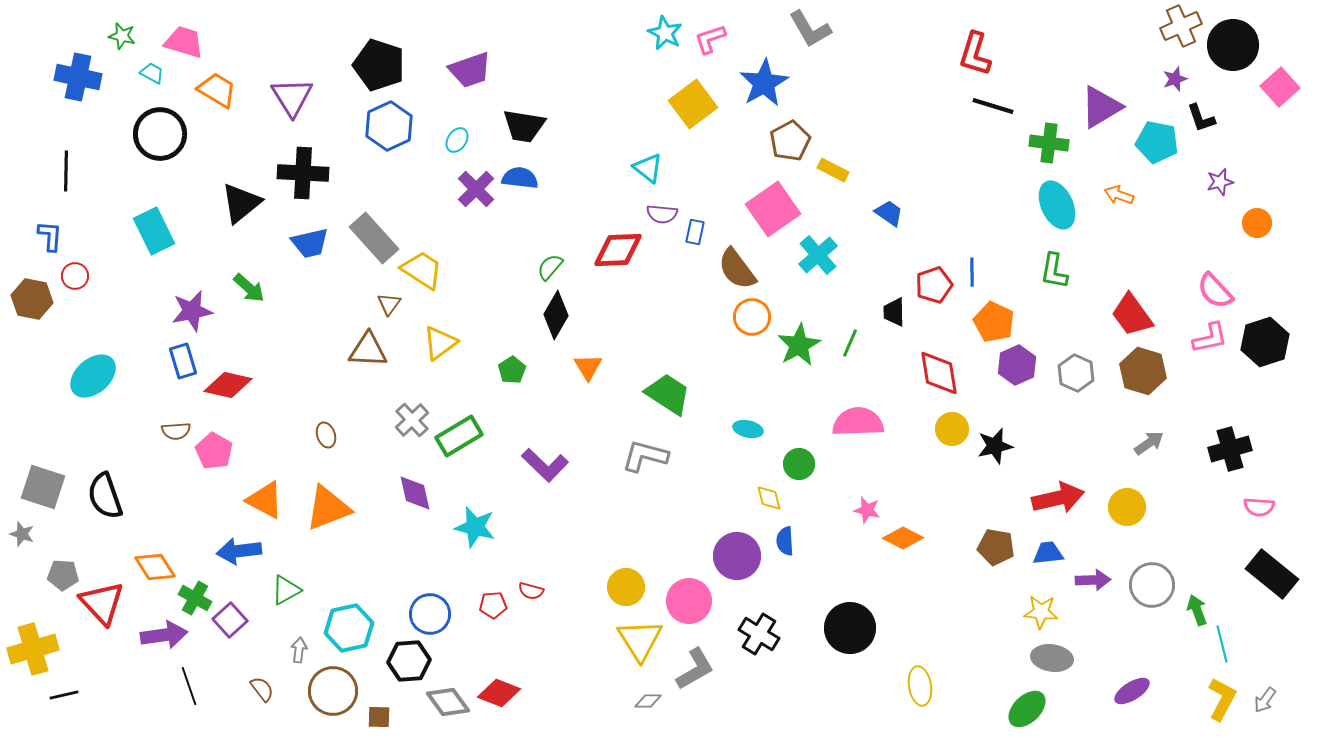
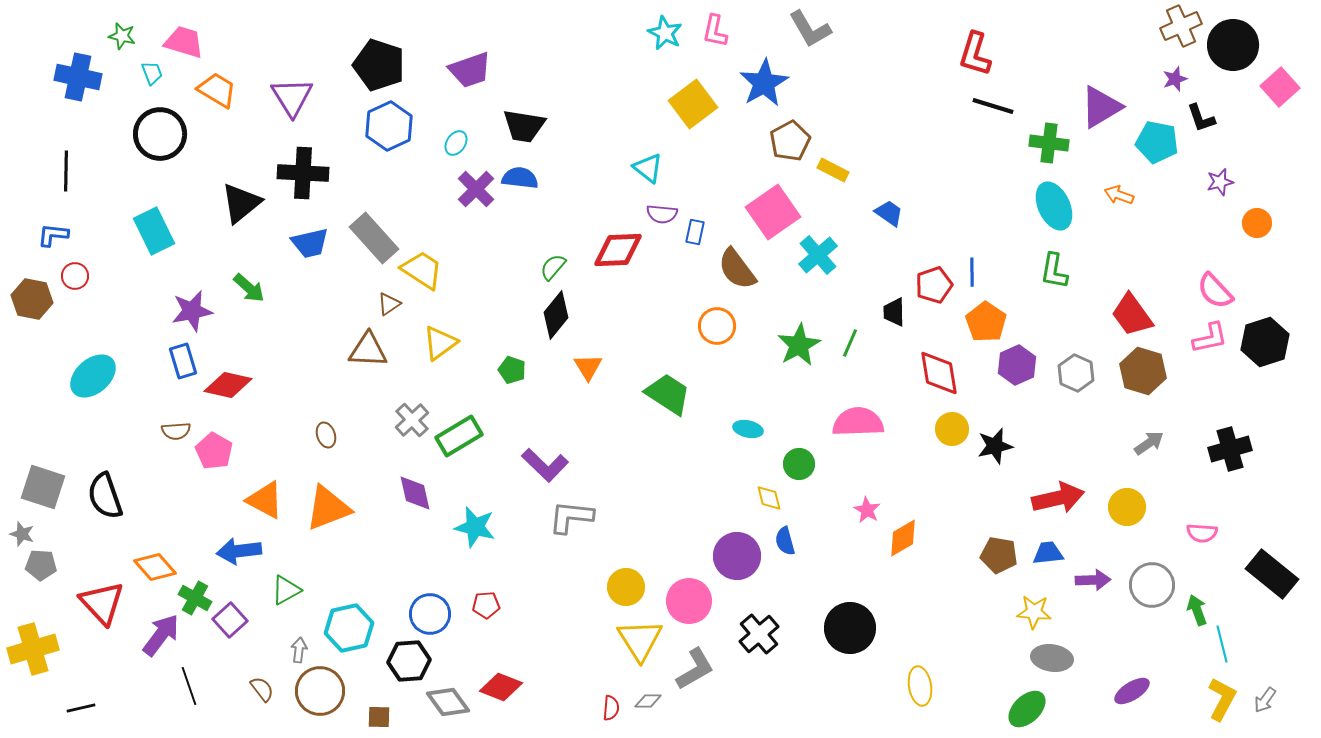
pink L-shape at (710, 39): moved 5 px right, 8 px up; rotated 60 degrees counterclockwise
cyan trapezoid at (152, 73): rotated 40 degrees clockwise
cyan ellipse at (457, 140): moved 1 px left, 3 px down
cyan ellipse at (1057, 205): moved 3 px left, 1 px down
pink square at (773, 209): moved 3 px down
blue L-shape at (50, 236): moved 3 px right, 1 px up; rotated 88 degrees counterclockwise
green semicircle at (550, 267): moved 3 px right
brown triangle at (389, 304): rotated 20 degrees clockwise
black diamond at (556, 315): rotated 9 degrees clockwise
orange circle at (752, 317): moved 35 px left, 9 px down
orange pentagon at (994, 322): moved 8 px left; rotated 9 degrees clockwise
green pentagon at (512, 370): rotated 20 degrees counterclockwise
gray L-shape at (645, 456): moved 74 px left, 61 px down; rotated 9 degrees counterclockwise
pink semicircle at (1259, 507): moved 57 px left, 26 px down
pink star at (867, 510): rotated 16 degrees clockwise
orange diamond at (903, 538): rotated 57 degrees counterclockwise
blue semicircle at (785, 541): rotated 12 degrees counterclockwise
brown pentagon at (996, 547): moved 3 px right, 8 px down
orange diamond at (155, 567): rotated 9 degrees counterclockwise
gray pentagon at (63, 575): moved 22 px left, 10 px up
red semicircle at (531, 591): moved 80 px right, 117 px down; rotated 100 degrees counterclockwise
red pentagon at (493, 605): moved 7 px left
yellow star at (1041, 612): moved 7 px left
black cross at (759, 634): rotated 18 degrees clockwise
purple arrow at (164, 635): moved 3 px left; rotated 45 degrees counterclockwise
brown circle at (333, 691): moved 13 px left
red diamond at (499, 693): moved 2 px right, 6 px up
black line at (64, 695): moved 17 px right, 13 px down
